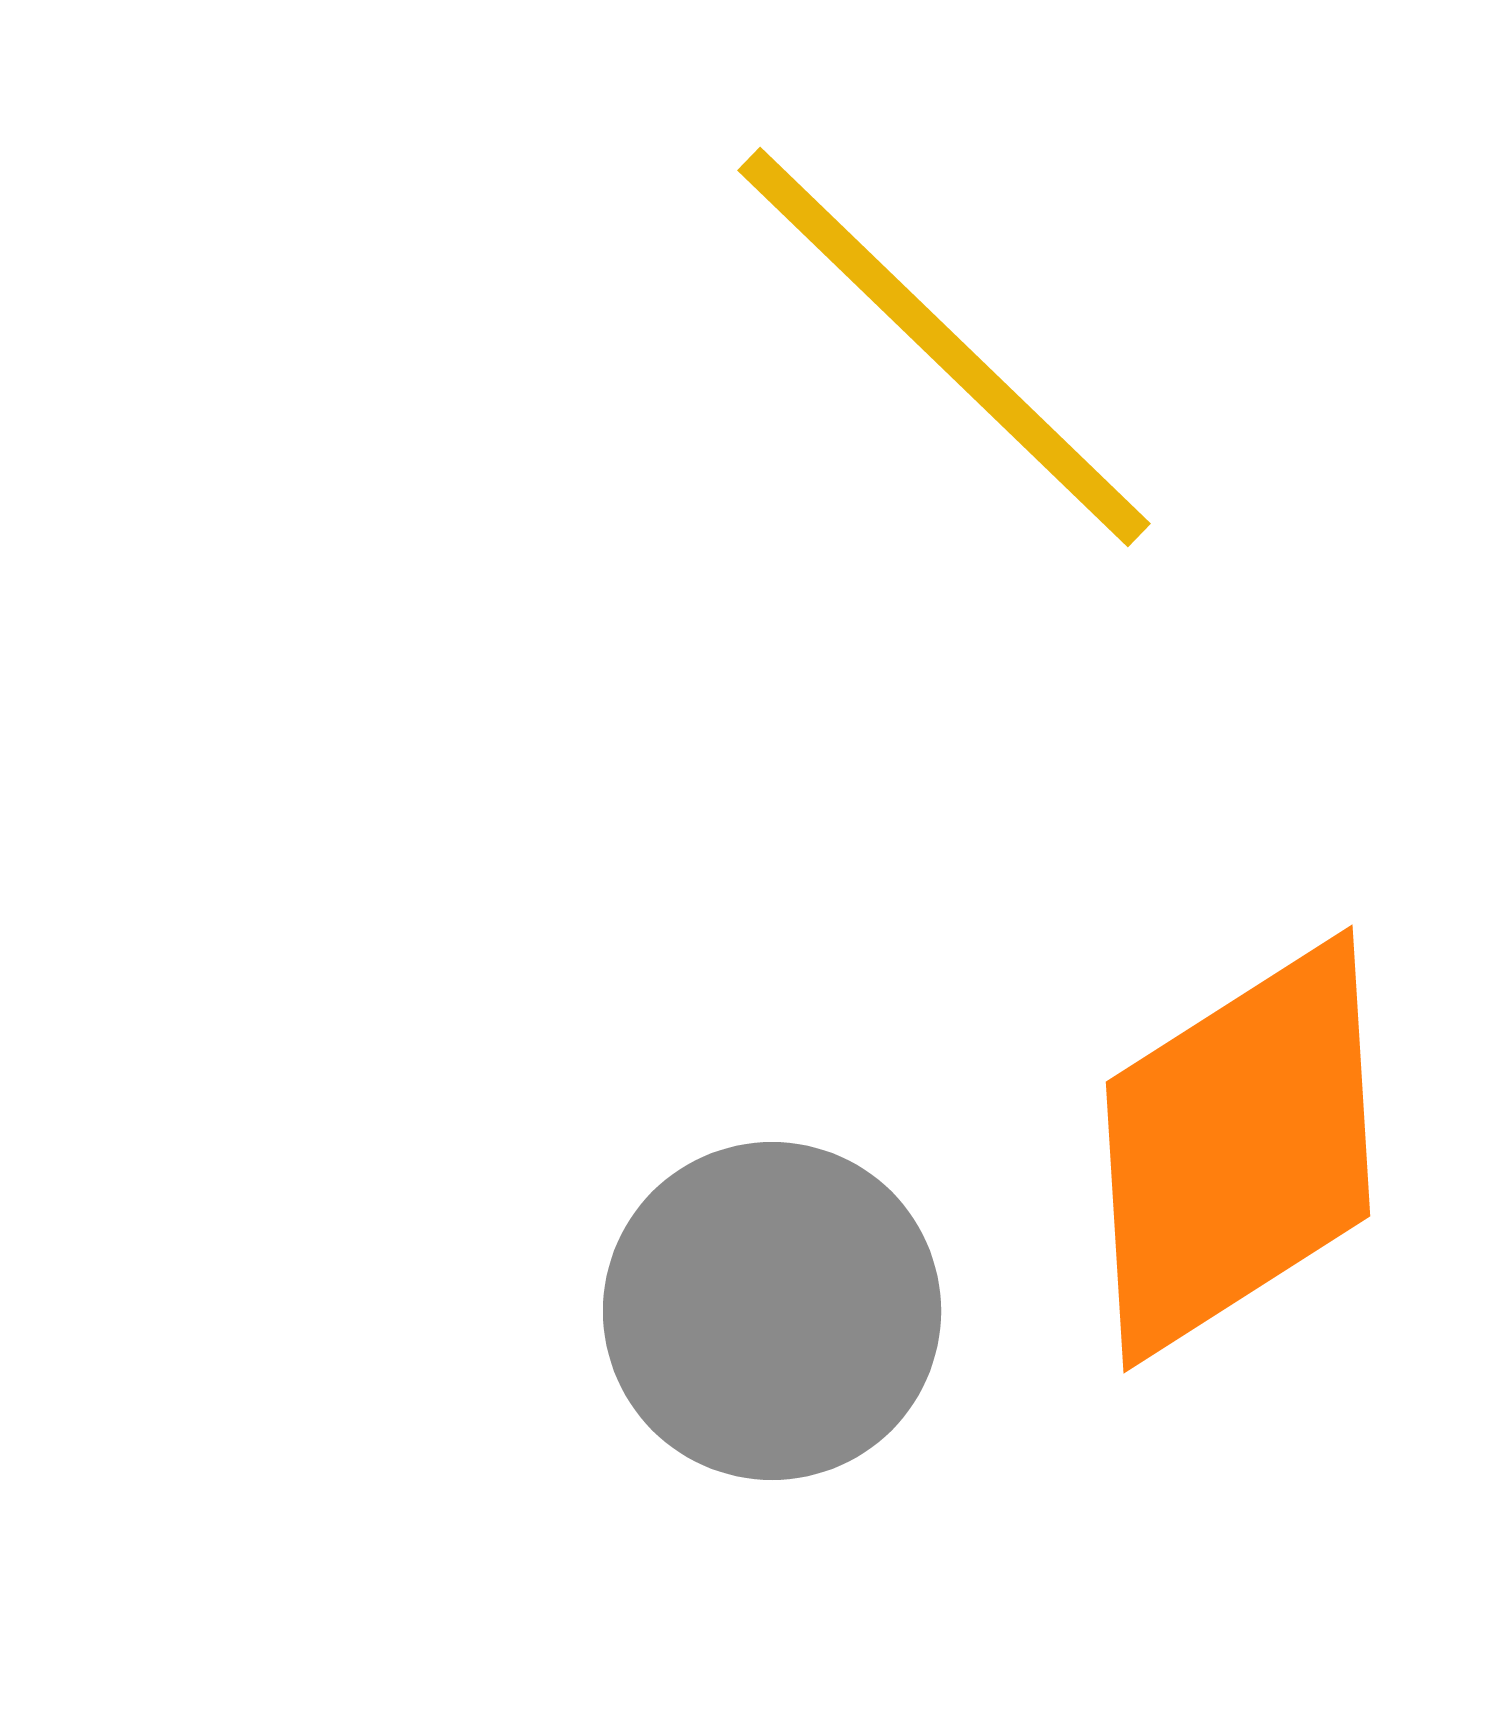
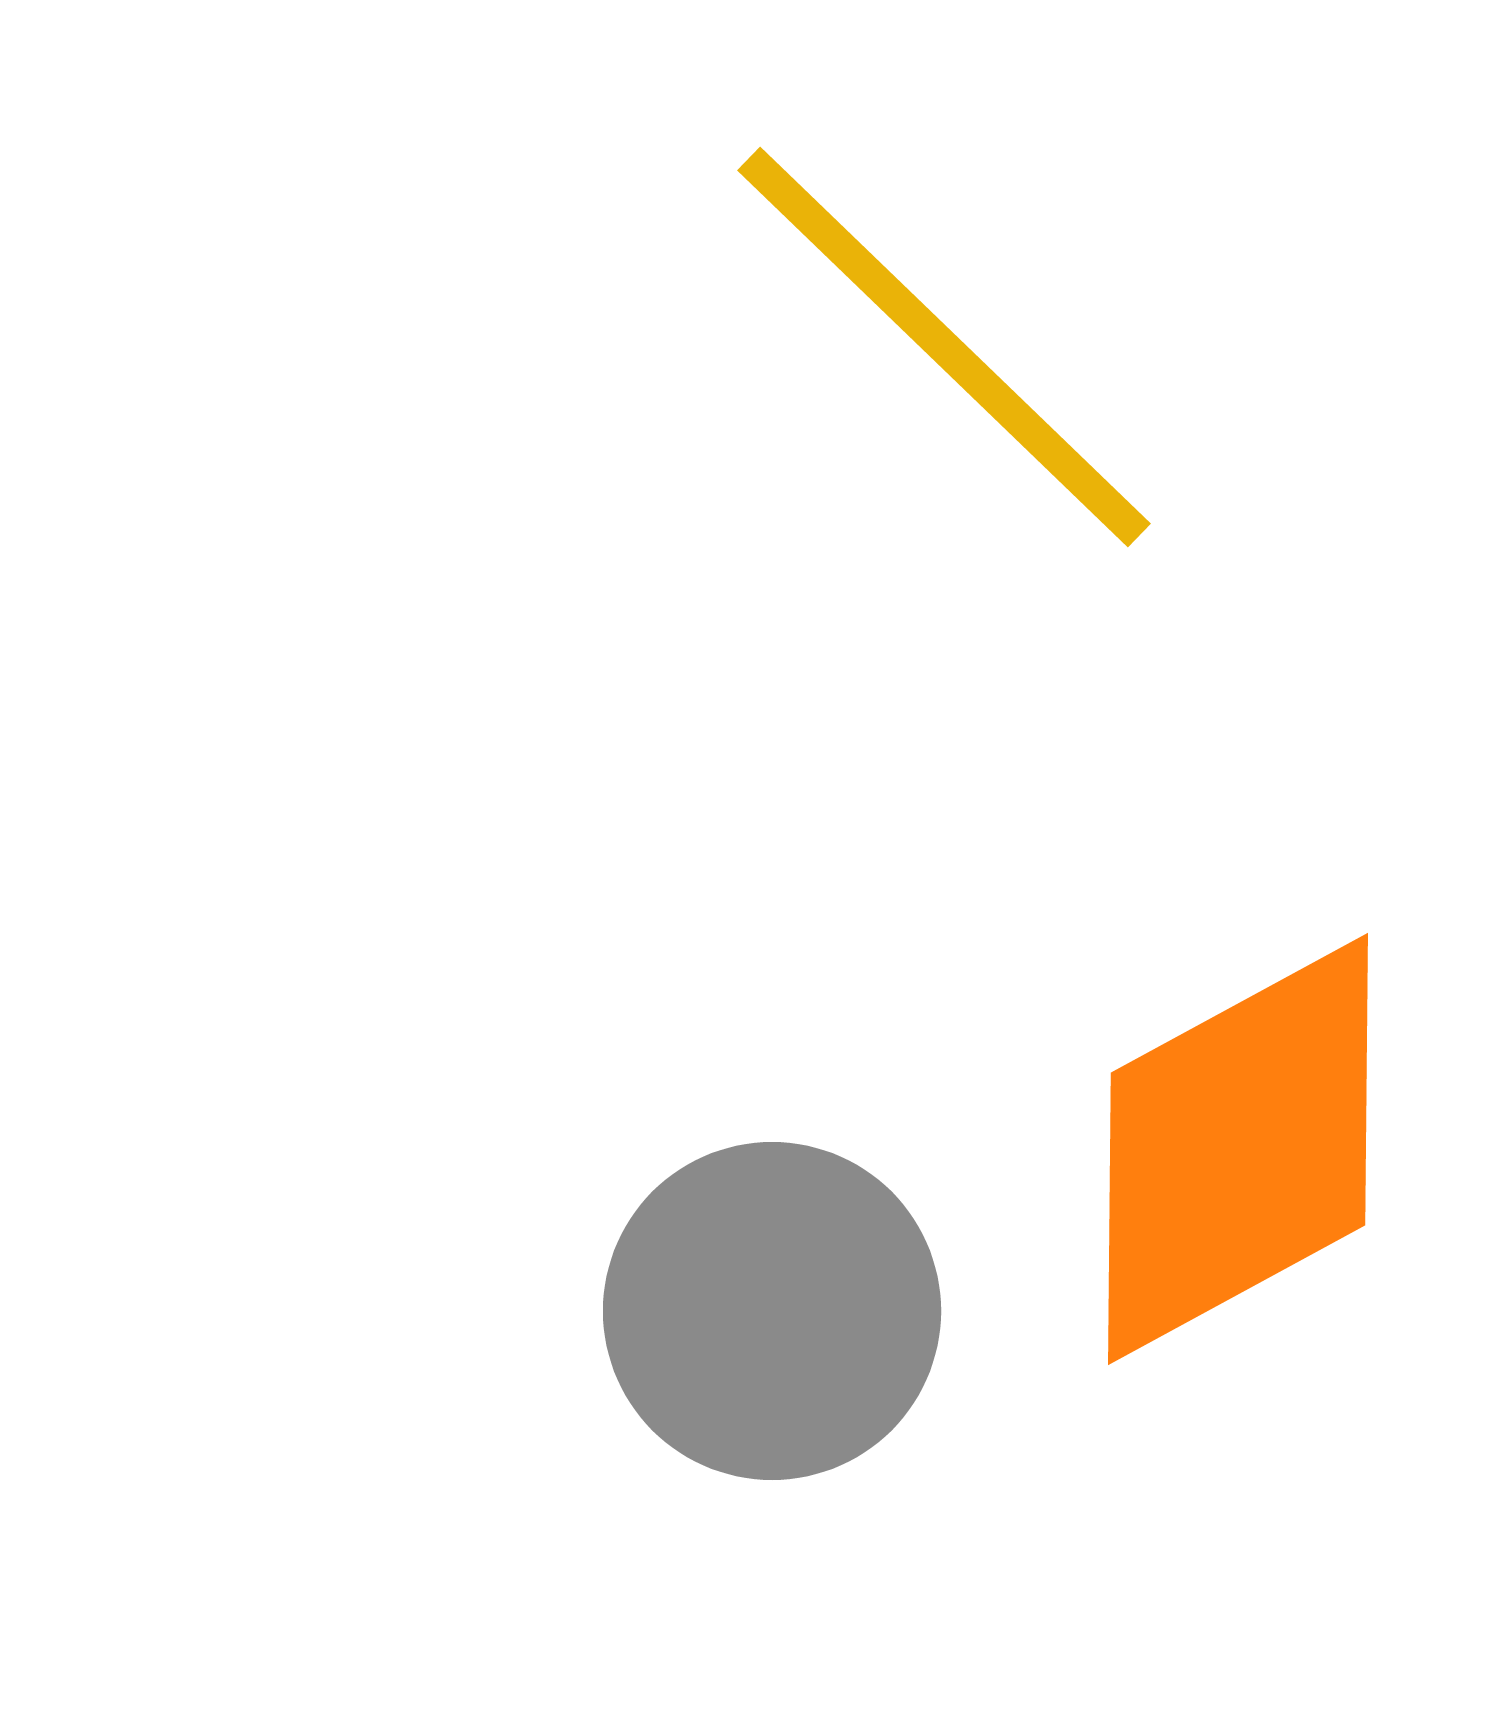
orange diamond: rotated 4 degrees clockwise
